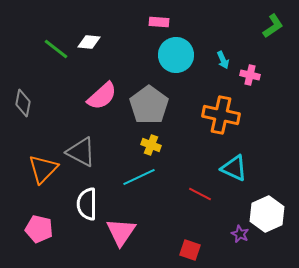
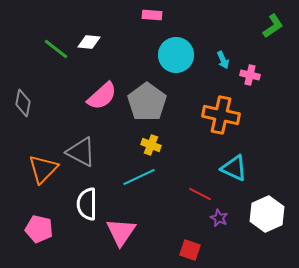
pink rectangle: moved 7 px left, 7 px up
gray pentagon: moved 2 px left, 3 px up
purple star: moved 21 px left, 16 px up
